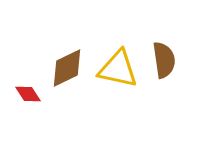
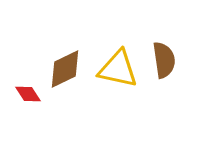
brown diamond: moved 2 px left, 1 px down
